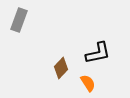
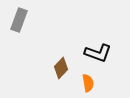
black L-shape: rotated 32 degrees clockwise
orange semicircle: rotated 24 degrees clockwise
